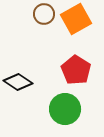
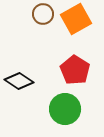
brown circle: moved 1 px left
red pentagon: moved 1 px left
black diamond: moved 1 px right, 1 px up
